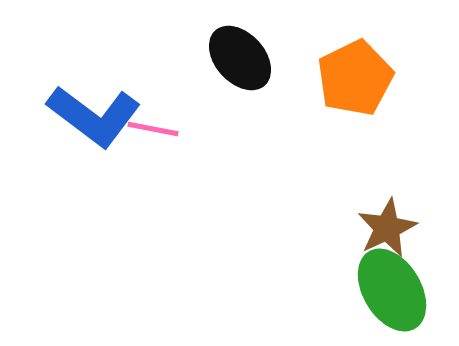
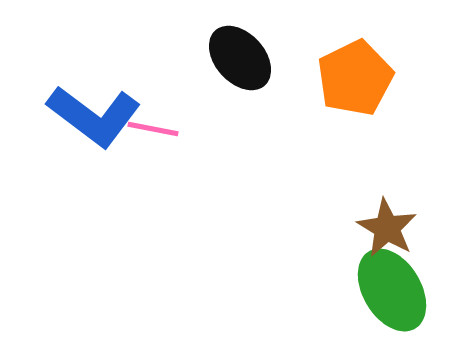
brown star: rotated 16 degrees counterclockwise
